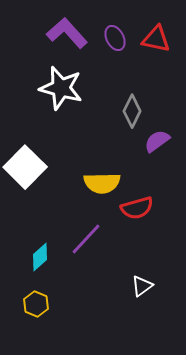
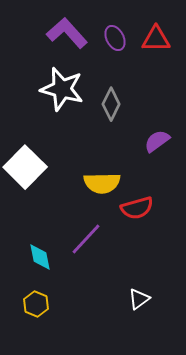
red triangle: rotated 12 degrees counterclockwise
white star: moved 1 px right, 1 px down
gray diamond: moved 21 px left, 7 px up
cyan diamond: rotated 60 degrees counterclockwise
white triangle: moved 3 px left, 13 px down
